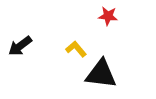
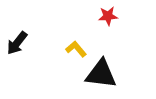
red star: rotated 12 degrees counterclockwise
black arrow: moved 3 px left, 3 px up; rotated 15 degrees counterclockwise
